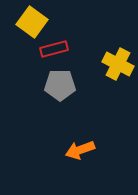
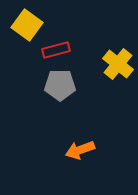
yellow square: moved 5 px left, 3 px down
red rectangle: moved 2 px right, 1 px down
yellow cross: rotated 12 degrees clockwise
